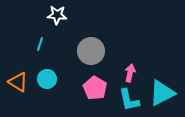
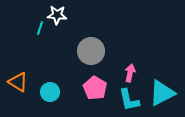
cyan line: moved 16 px up
cyan circle: moved 3 px right, 13 px down
